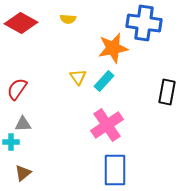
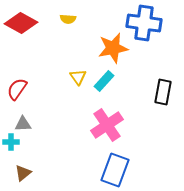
black rectangle: moved 4 px left
blue rectangle: rotated 20 degrees clockwise
